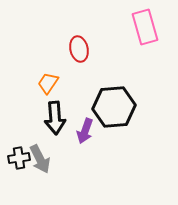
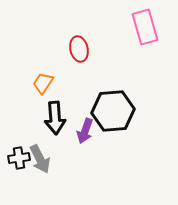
orange trapezoid: moved 5 px left
black hexagon: moved 1 px left, 4 px down
